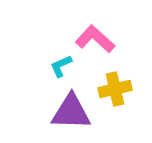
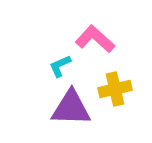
cyan L-shape: moved 1 px left
purple triangle: moved 4 px up
